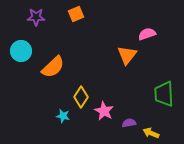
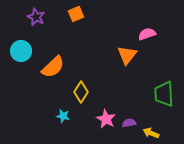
purple star: rotated 24 degrees clockwise
yellow diamond: moved 5 px up
pink star: moved 2 px right, 8 px down
